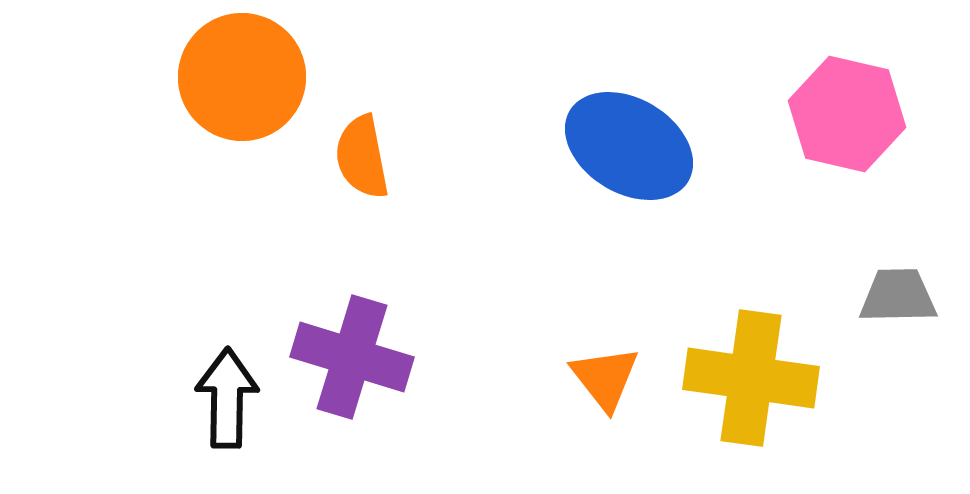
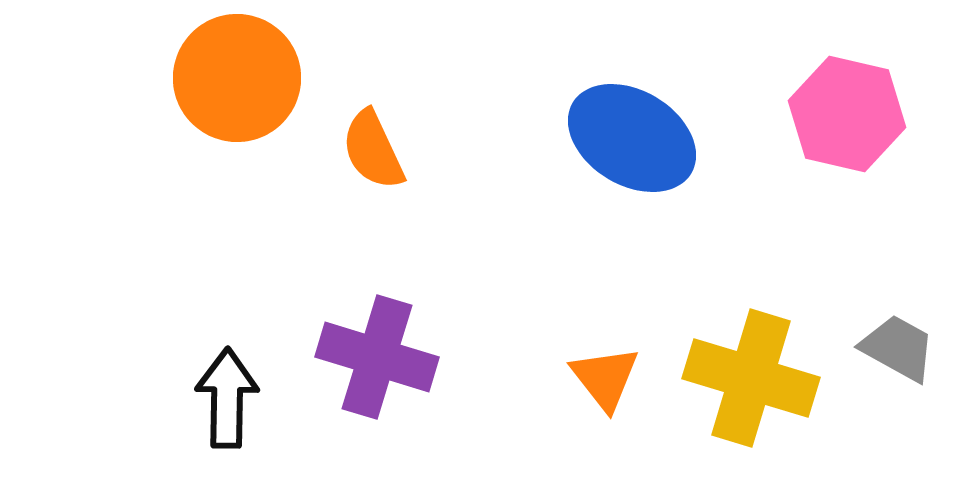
orange circle: moved 5 px left, 1 px down
blue ellipse: moved 3 px right, 8 px up
orange semicircle: moved 11 px right, 7 px up; rotated 14 degrees counterclockwise
gray trapezoid: moved 52 px down; rotated 30 degrees clockwise
purple cross: moved 25 px right
yellow cross: rotated 9 degrees clockwise
